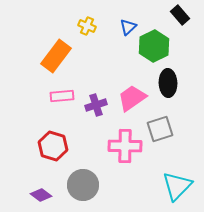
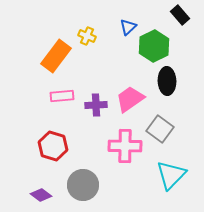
yellow cross: moved 10 px down
black ellipse: moved 1 px left, 2 px up
pink trapezoid: moved 2 px left, 1 px down
purple cross: rotated 15 degrees clockwise
gray square: rotated 36 degrees counterclockwise
cyan triangle: moved 6 px left, 11 px up
